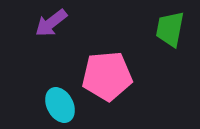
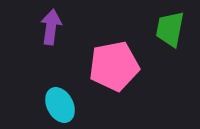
purple arrow: moved 4 px down; rotated 136 degrees clockwise
pink pentagon: moved 7 px right, 10 px up; rotated 6 degrees counterclockwise
